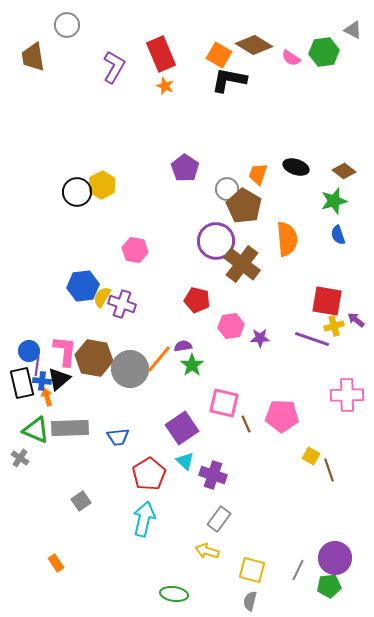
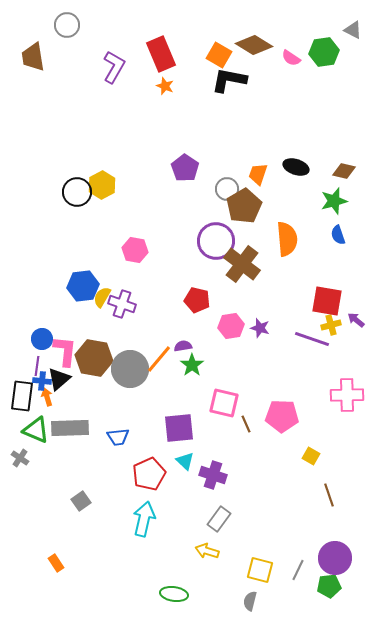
brown diamond at (344, 171): rotated 25 degrees counterclockwise
brown pentagon at (244, 206): rotated 12 degrees clockwise
yellow cross at (334, 326): moved 3 px left, 1 px up
purple star at (260, 338): moved 10 px up; rotated 18 degrees clockwise
blue circle at (29, 351): moved 13 px right, 12 px up
black rectangle at (22, 383): moved 13 px down; rotated 20 degrees clockwise
purple square at (182, 428): moved 3 px left; rotated 28 degrees clockwise
brown line at (329, 470): moved 25 px down
red pentagon at (149, 474): rotated 8 degrees clockwise
yellow square at (252, 570): moved 8 px right
